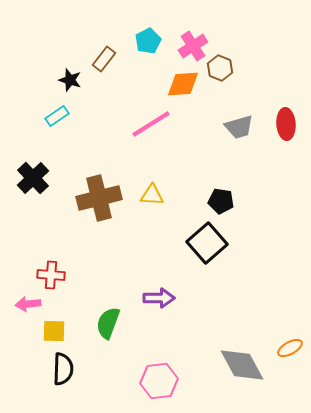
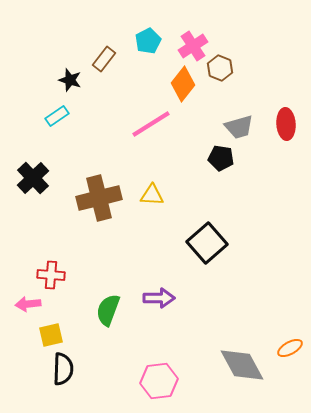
orange diamond: rotated 48 degrees counterclockwise
black pentagon: moved 43 px up
green semicircle: moved 13 px up
yellow square: moved 3 px left, 4 px down; rotated 15 degrees counterclockwise
